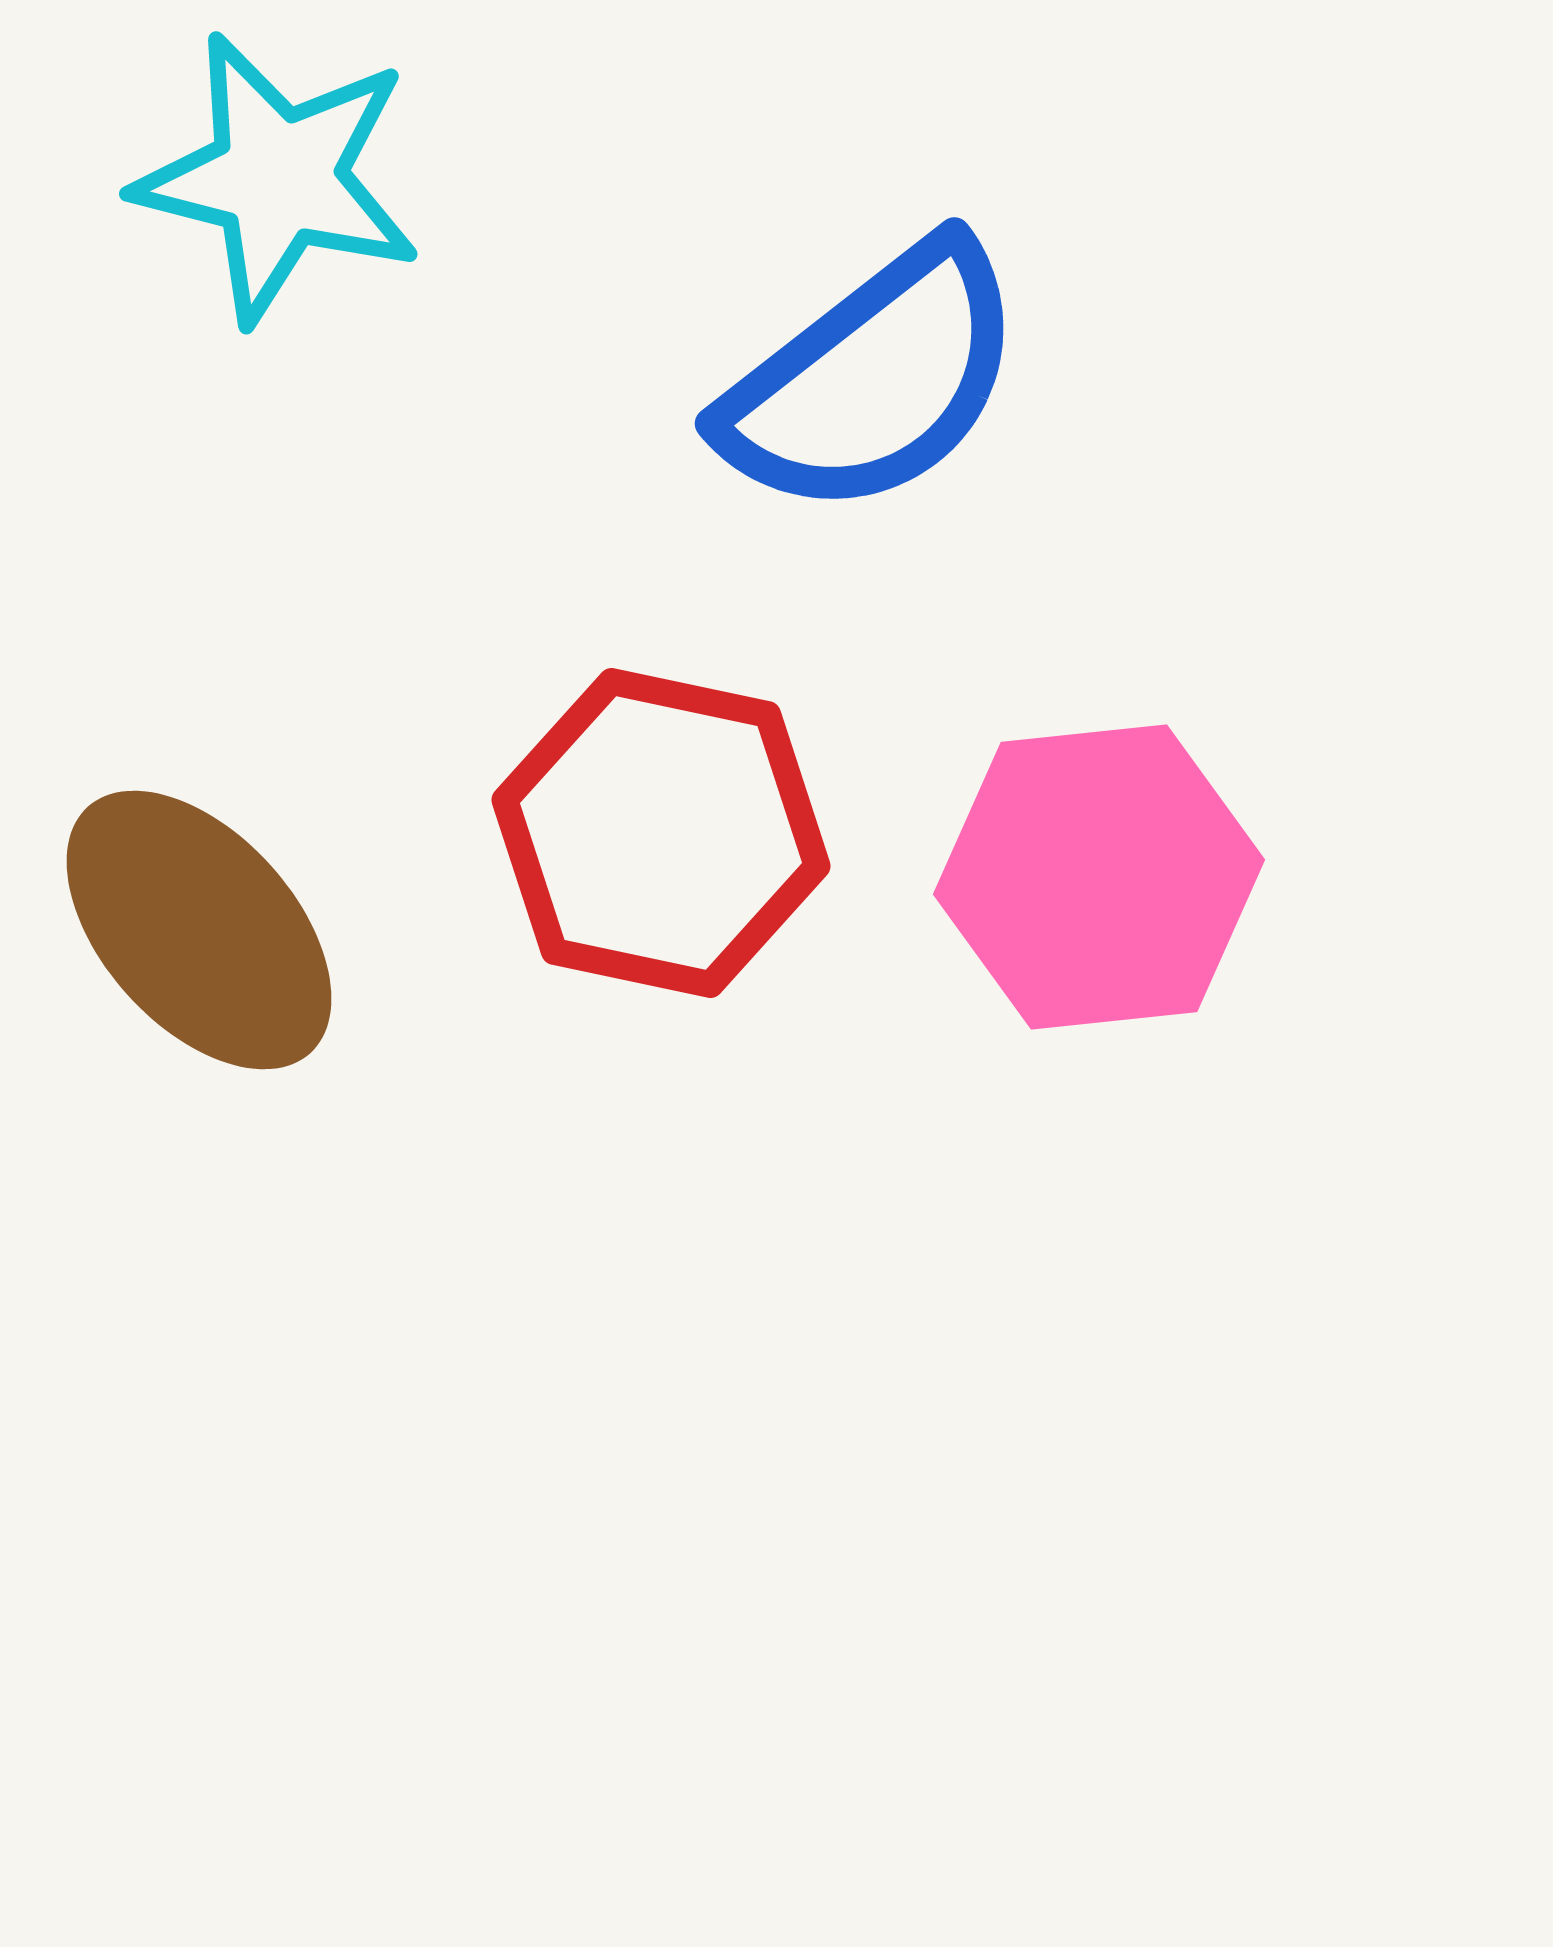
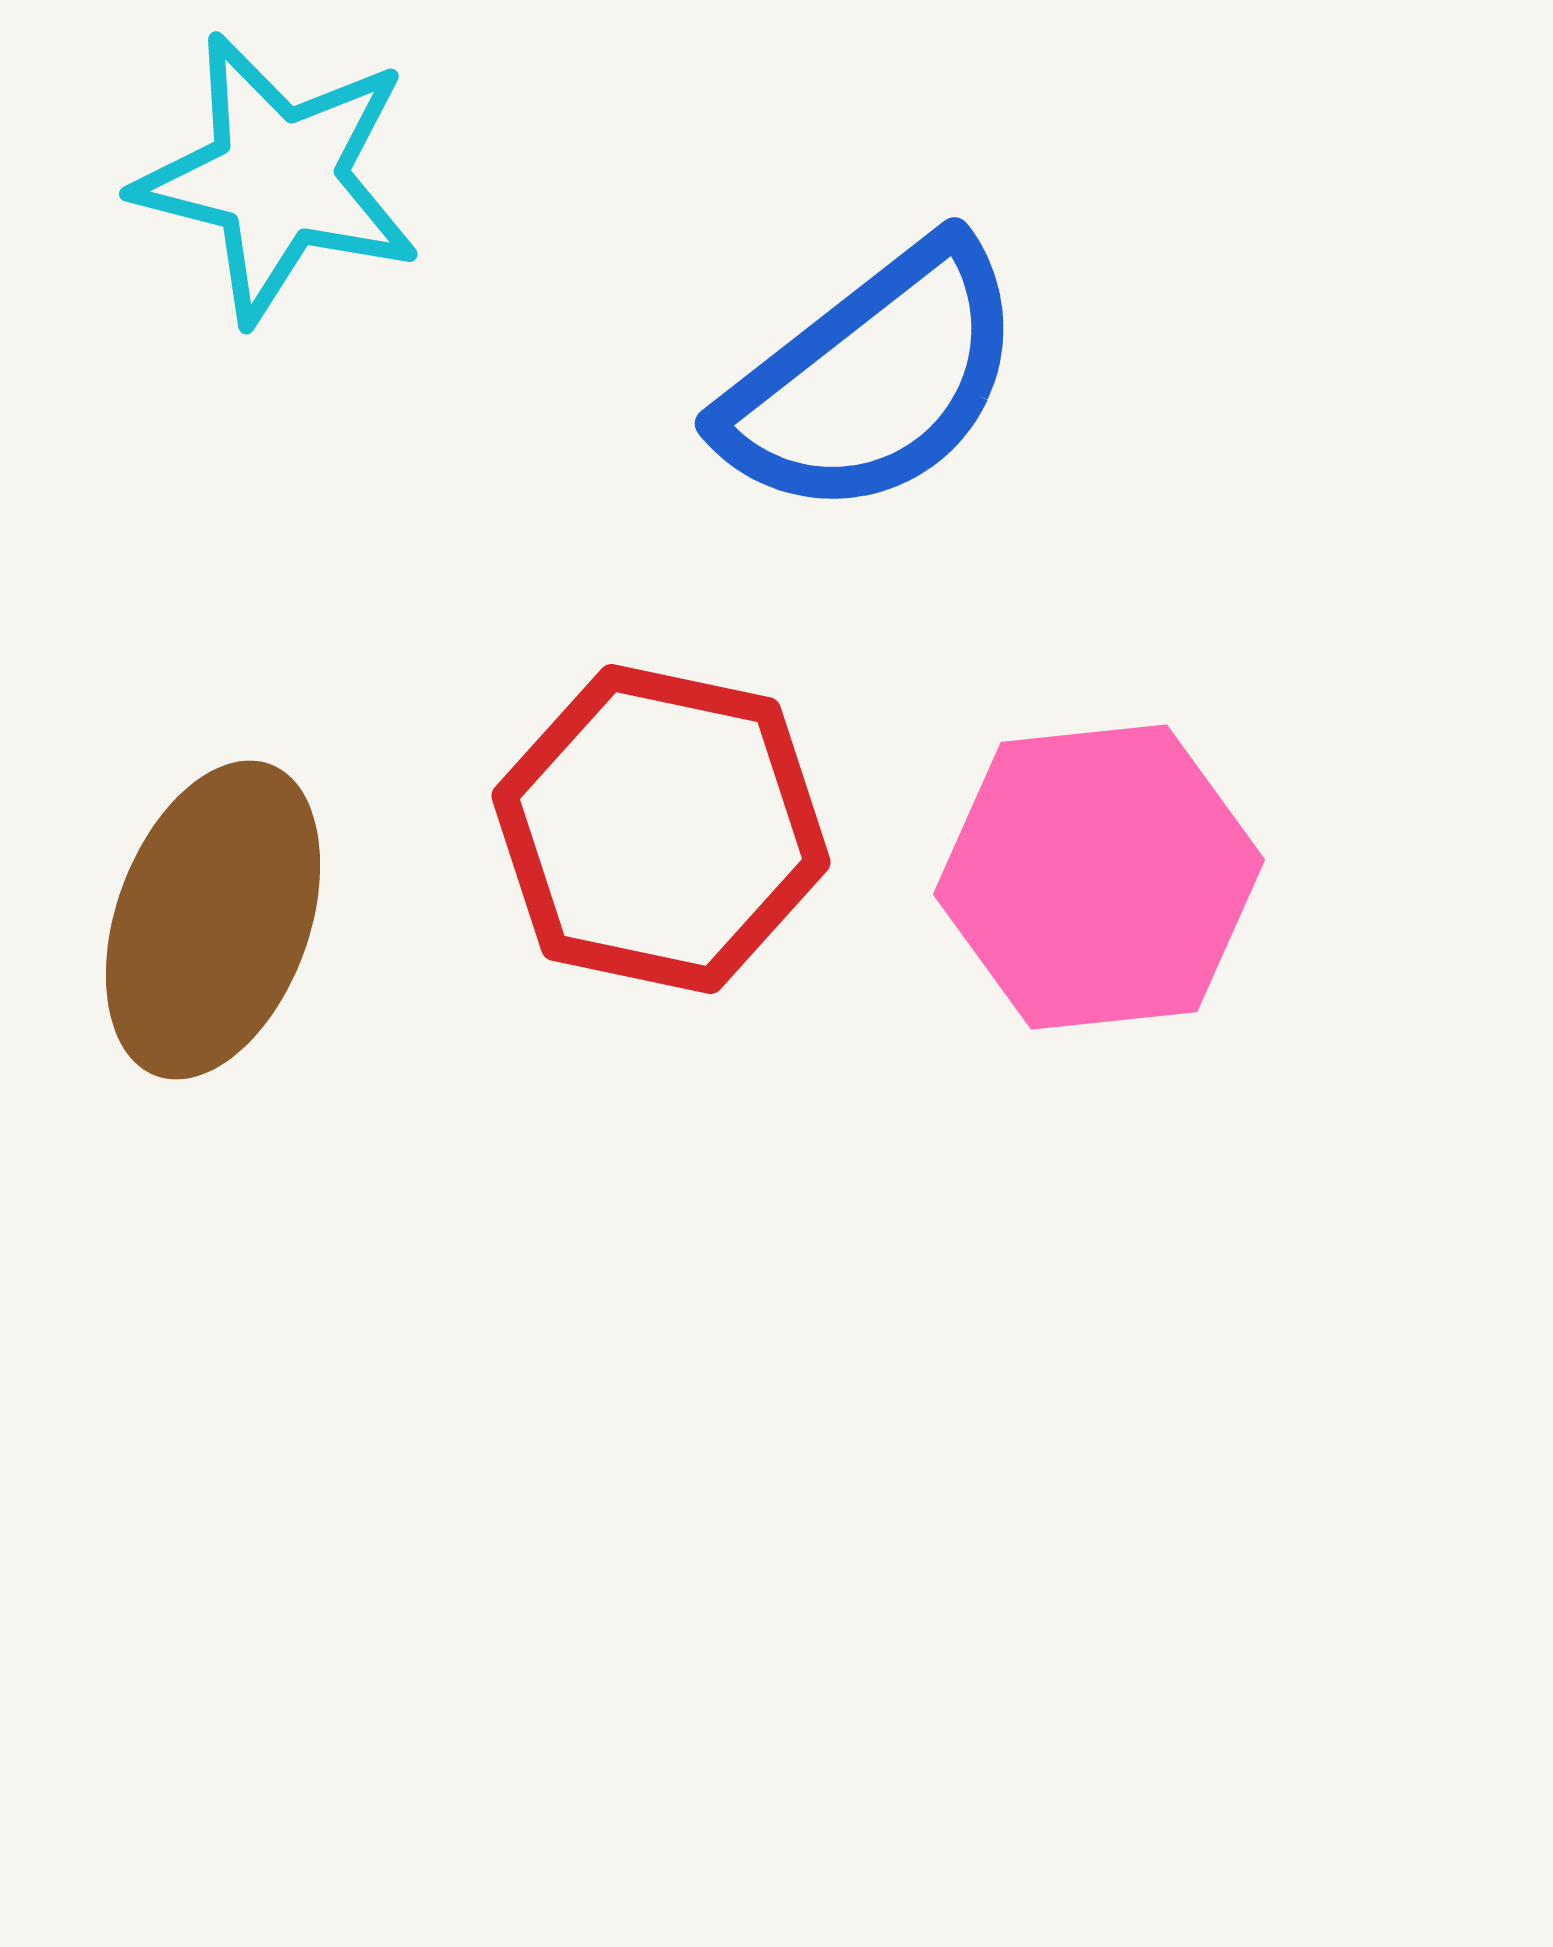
red hexagon: moved 4 px up
brown ellipse: moved 14 px right, 10 px up; rotated 62 degrees clockwise
